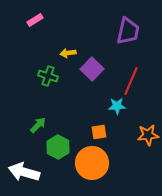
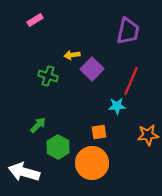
yellow arrow: moved 4 px right, 2 px down
